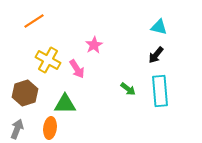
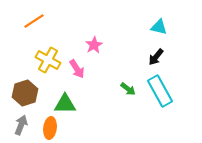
black arrow: moved 2 px down
cyan rectangle: rotated 24 degrees counterclockwise
gray arrow: moved 4 px right, 4 px up
